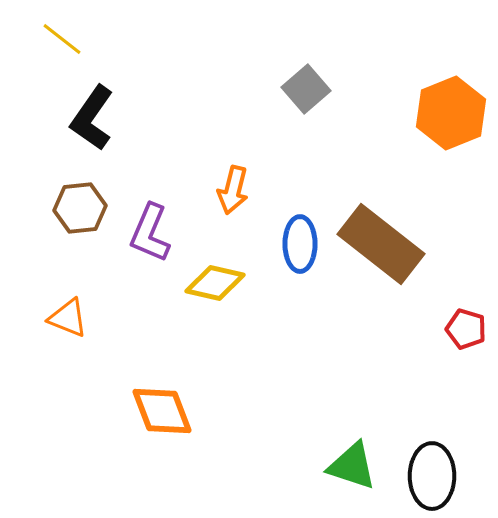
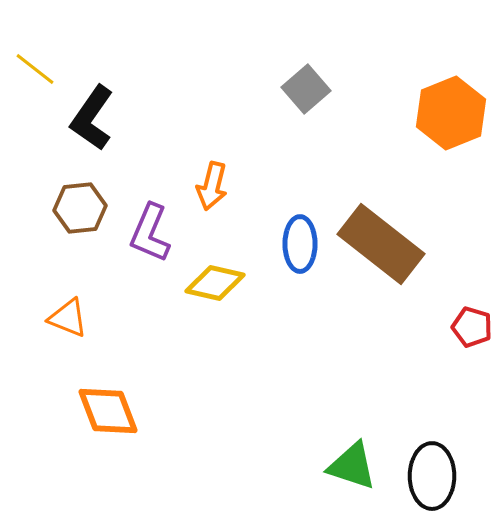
yellow line: moved 27 px left, 30 px down
orange arrow: moved 21 px left, 4 px up
red pentagon: moved 6 px right, 2 px up
orange diamond: moved 54 px left
